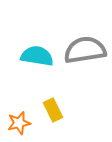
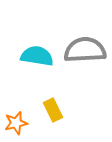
gray semicircle: rotated 6 degrees clockwise
orange star: moved 3 px left
